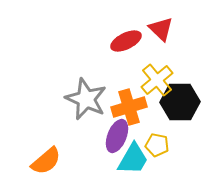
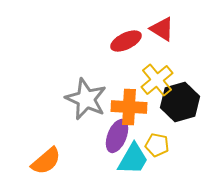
red triangle: moved 1 px right; rotated 12 degrees counterclockwise
black hexagon: rotated 15 degrees counterclockwise
orange cross: rotated 20 degrees clockwise
